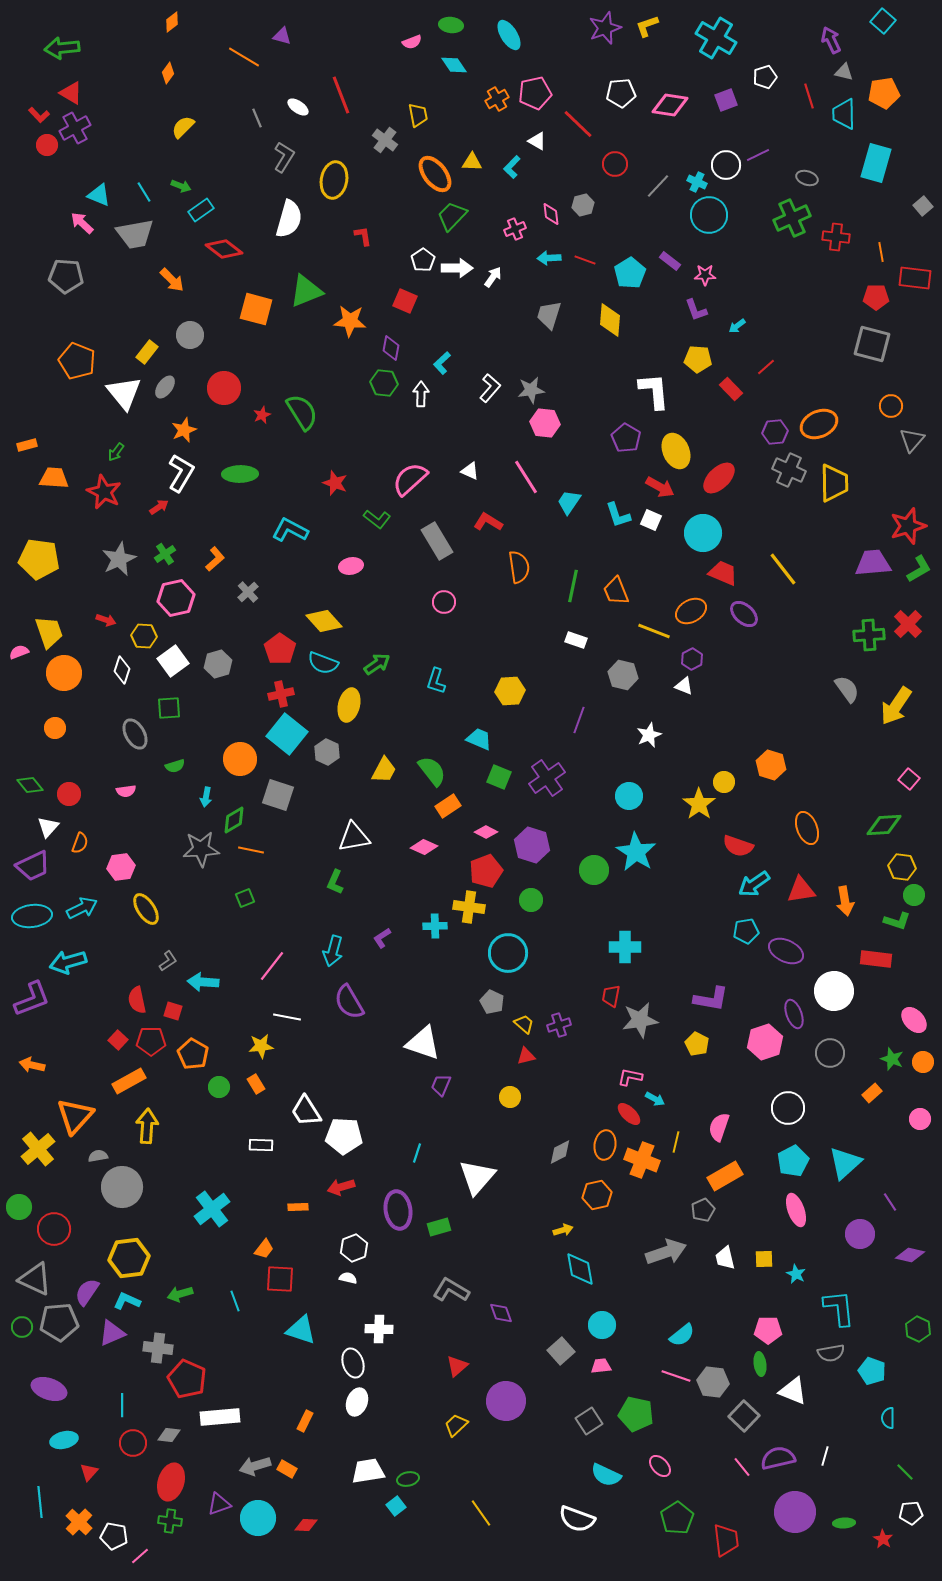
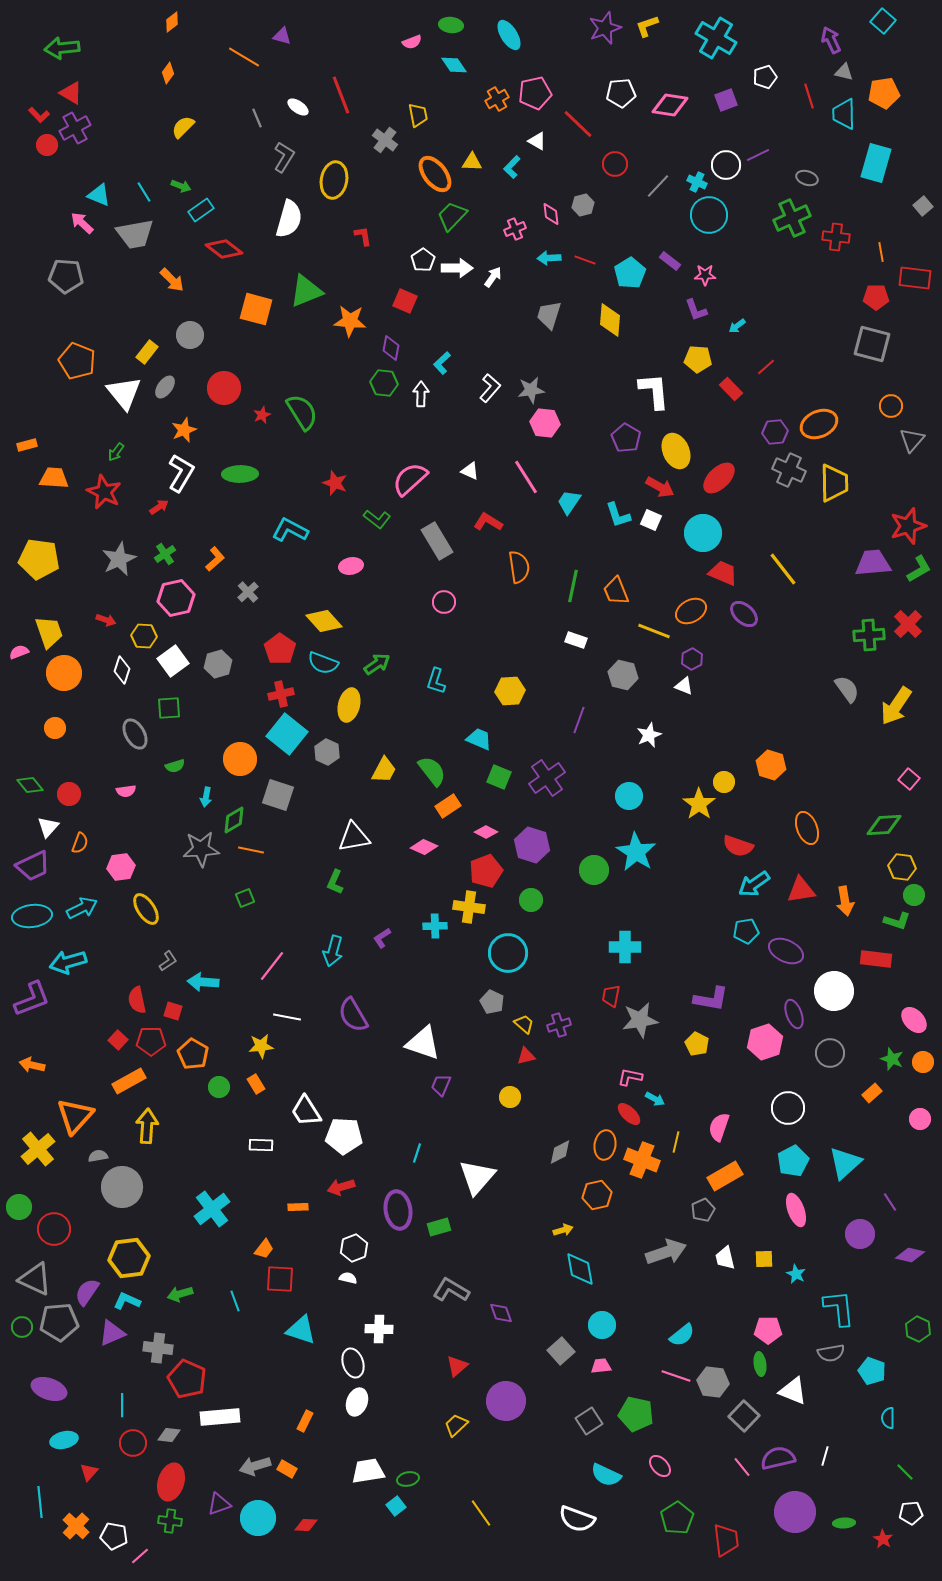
purple semicircle at (349, 1002): moved 4 px right, 13 px down
orange cross at (79, 1522): moved 3 px left, 4 px down
